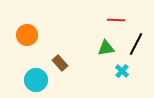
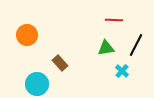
red line: moved 2 px left
black line: moved 1 px down
cyan circle: moved 1 px right, 4 px down
